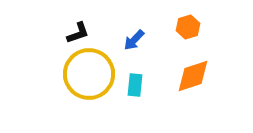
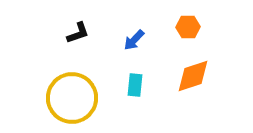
orange hexagon: rotated 15 degrees clockwise
yellow circle: moved 17 px left, 24 px down
